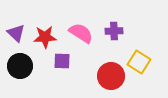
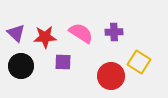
purple cross: moved 1 px down
purple square: moved 1 px right, 1 px down
black circle: moved 1 px right
